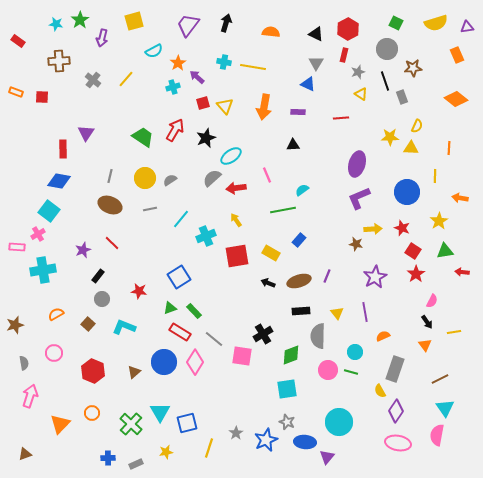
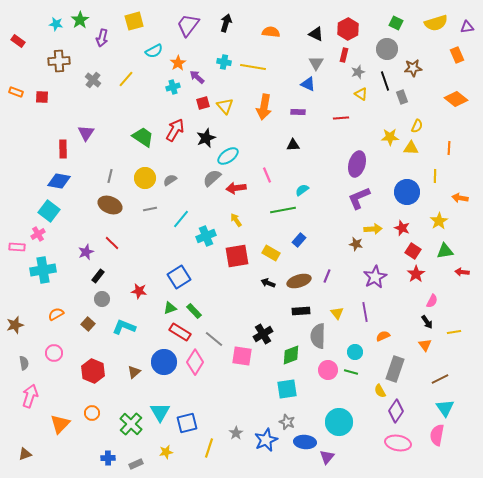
cyan ellipse at (231, 156): moved 3 px left
purple star at (83, 250): moved 3 px right, 2 px down
